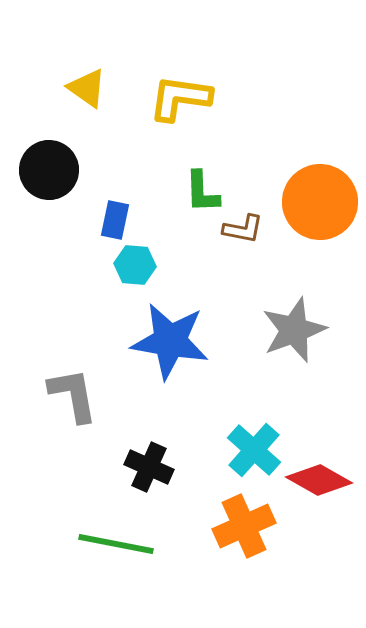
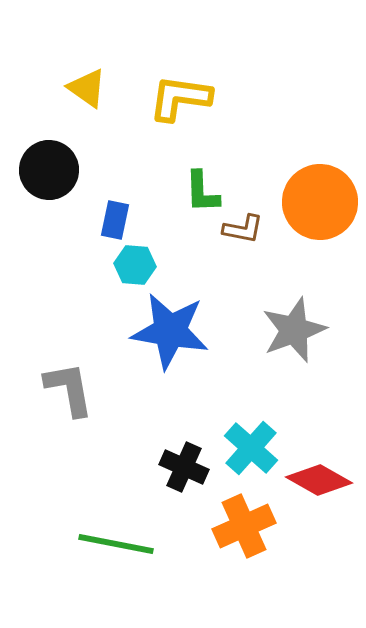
blue star: moved 10 px up
gray L-shape: moved 4 px left, 6 px up
cyan cross: moved 3 px left, 2 px up
black cross: moved 35 px right
